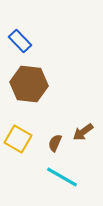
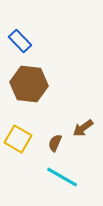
brown arrow: moved 4 px up
